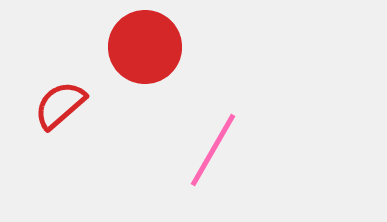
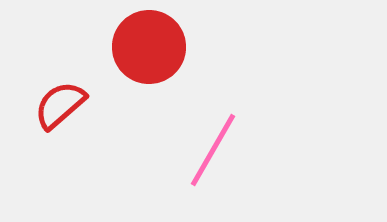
red circle: moved 4 px right
